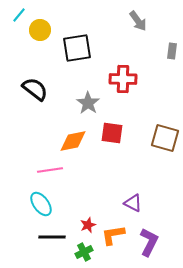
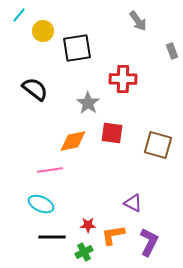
yellow circle: moved 3 px right, 1 px down
gray rectangle: rotated 28 degrees counterclockwise
brown square: moved 7 px left, 7 px down
cyan ellipse: rotated 30 degrees counterclockwise
red star: rotated 21 degrees clockwise
